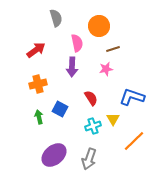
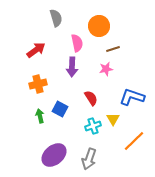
green arrow: moved 1 px right, 1 px up
